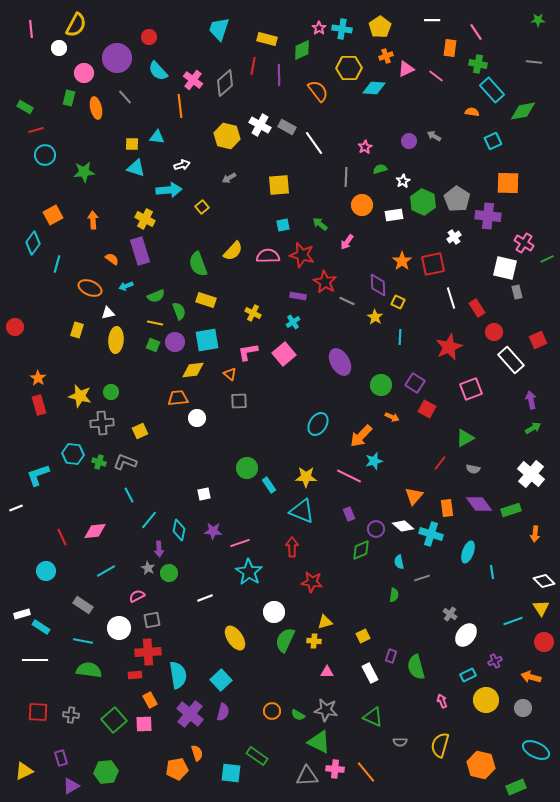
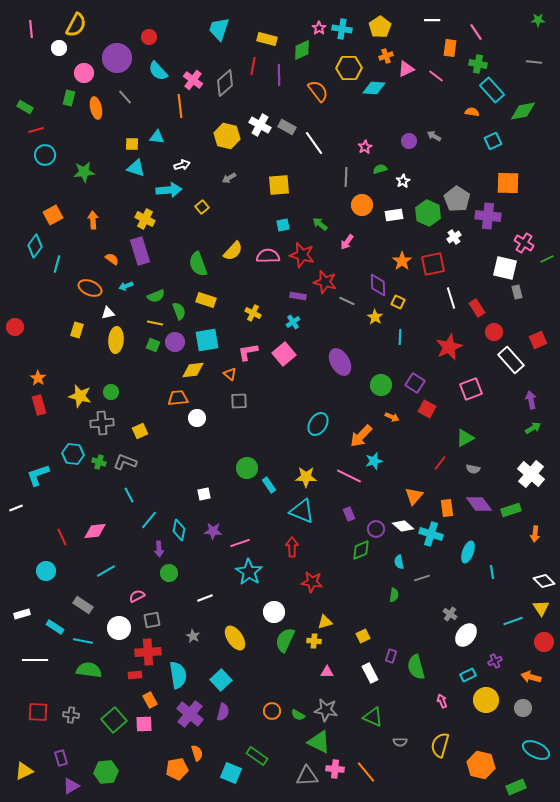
green hexagon at (423, 202): moved 5 px right, 11 px down
cyan diamond at (33, 243): moved 2 px right, 3 px down
red star at (325, 282): rotated 15 degrees counterclockwise
gray star at (148, 568): moved 45 px right, 68 px down
cyan rectangle at (41, 627): moved 14 px right
cyan square at (231, 773): rotated 15 degrees clockwise
